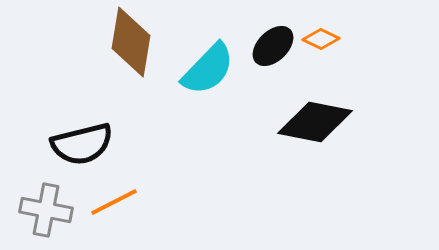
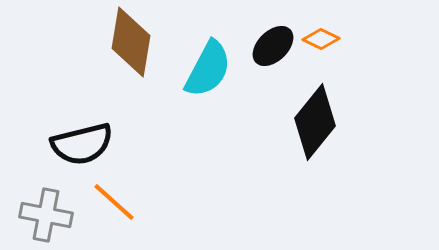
cyan semicircle: rotated 16 degrees counterclockwise
black diamond: rotated 62 degrees counterclockwise
orange line: rotated 69 degrees clockwise
gray cross: moved 5 px down
